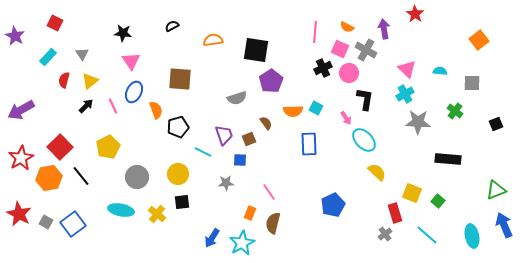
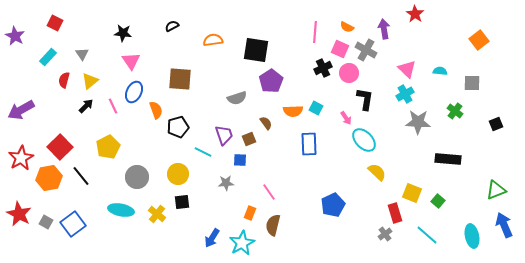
brown semicircle at (273, 223): moved 2 px down
